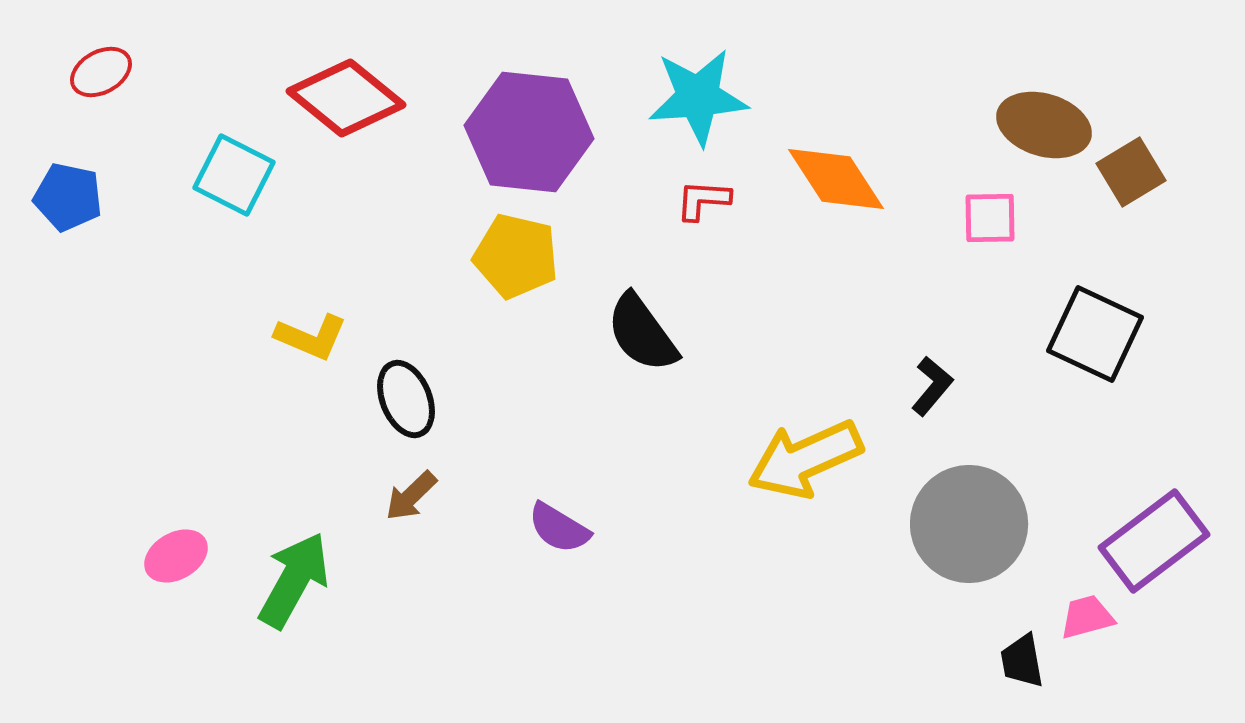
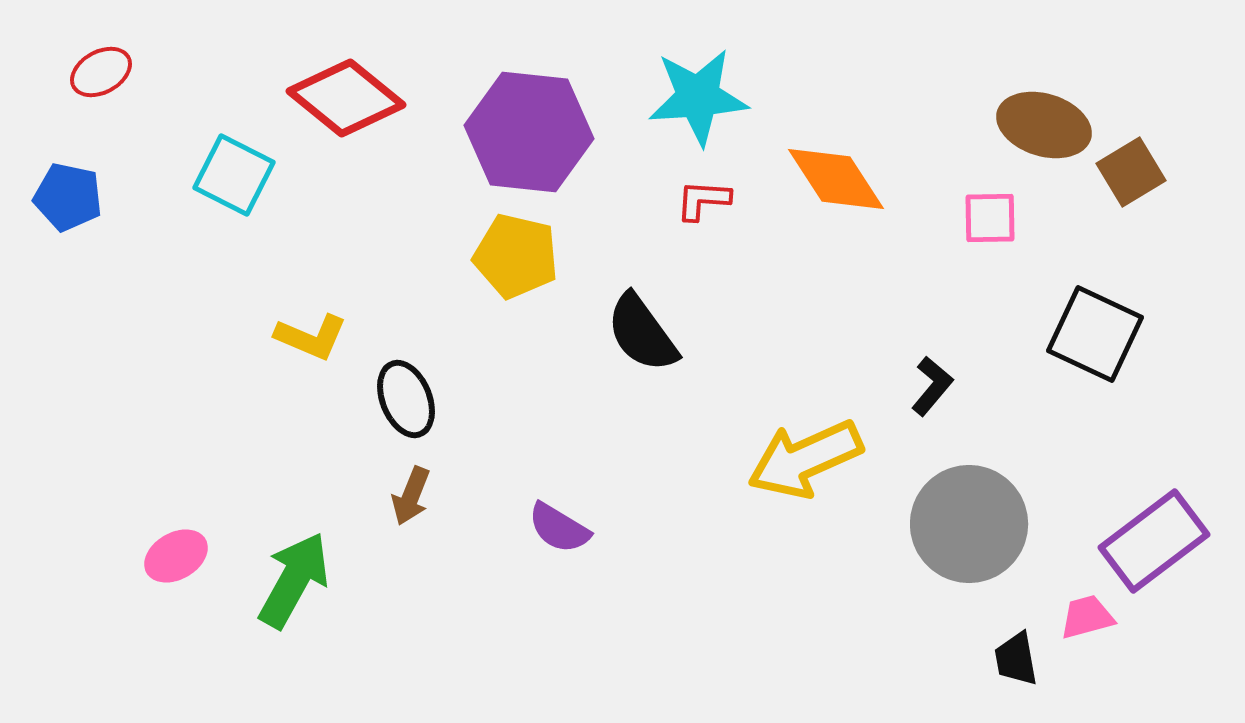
brown arrow: rotated 24 degrees counterclockwise
black trapezoid: moved 6 px left, 2 px up
